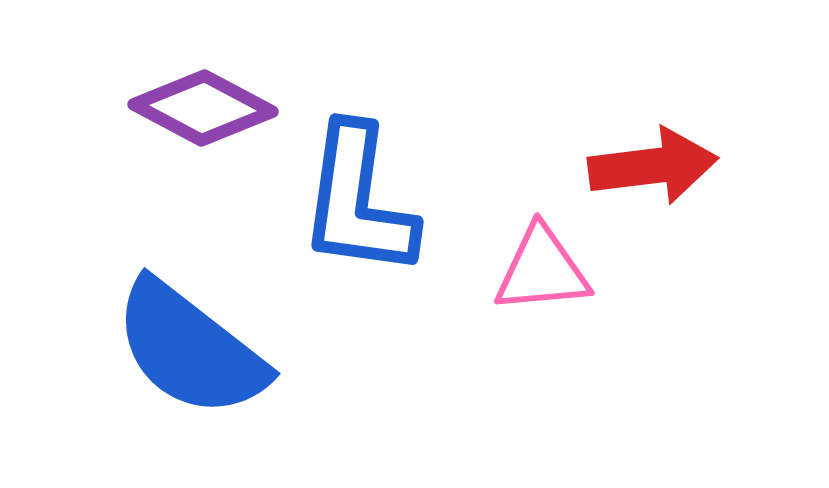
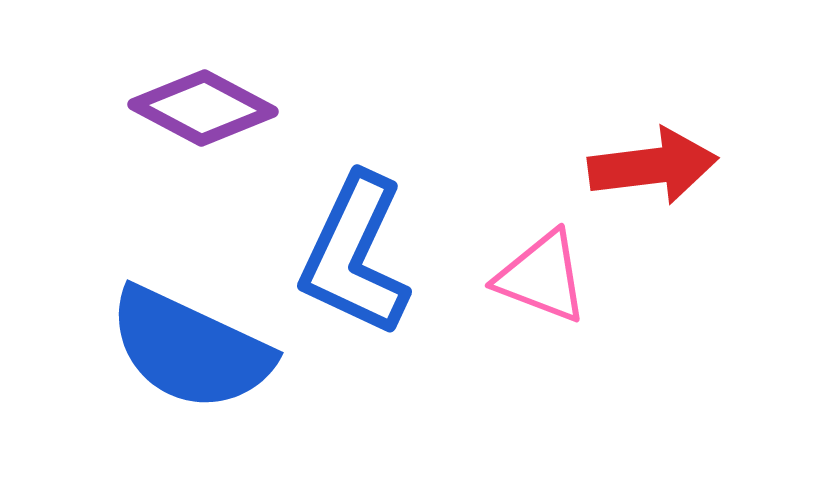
blue L-shape: moved 3 px left, 54 px down; rotated 17 degrees clockwise
pink triangle: moved 7 px down; rotated 26 degrees clockwise
blue semicircle: rotated 13 degrees counterclockwise
